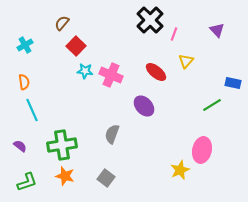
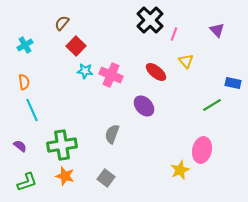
yellow triangle: rotated 21 degrees counterclockwise
